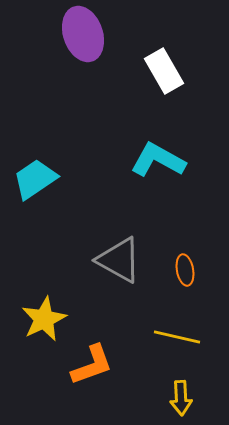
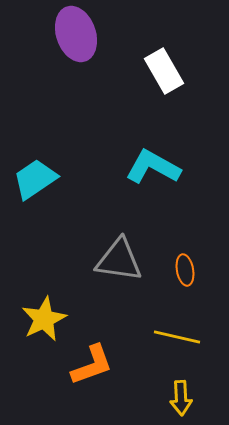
purple ellipse: moved 7 px left
cyan L-shape: moved 5 px left, 7 px down
gray triangle: rotated 21 degrees counterclockwise
